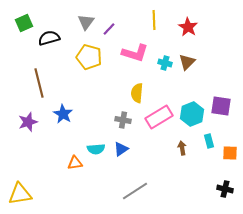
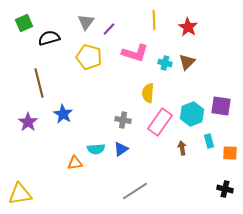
yellow semicircle: moved 11 px right
pink rectangle: moved 1 px right, 5 px down; rotated 24 degrees counterclockwise
purple star: rotated 18 degrees counterclockwise
